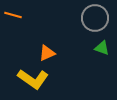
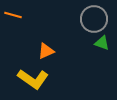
gray circle: moved 1 px left, 1 px down
green triangle: moved 5 px up
orange triangle: moved 1 px left, 2 px up
